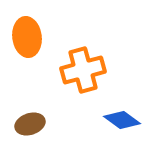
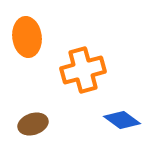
brown ellipse: moved 3 px right
